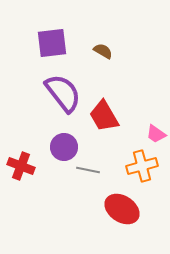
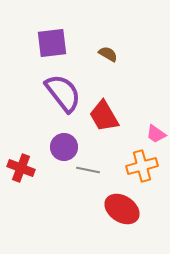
brown semicircle: moved 5 px right, 3 px down
red cross: moved 2 px down
